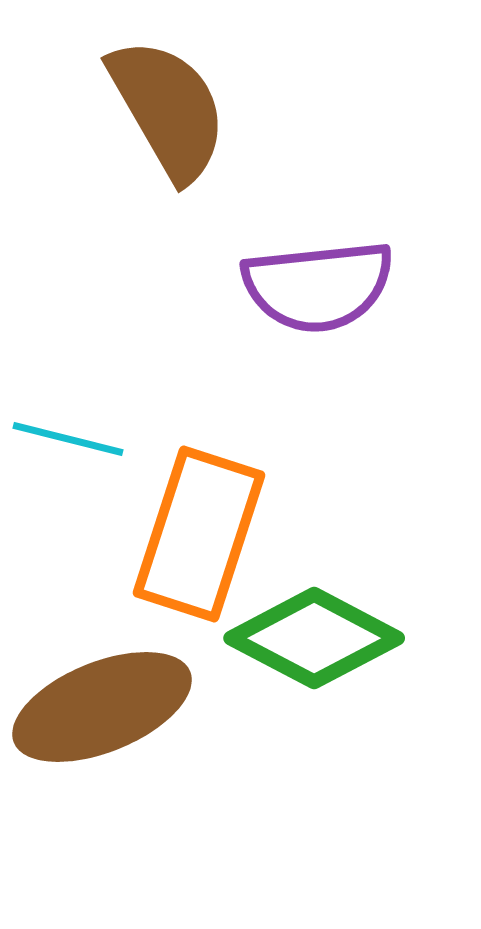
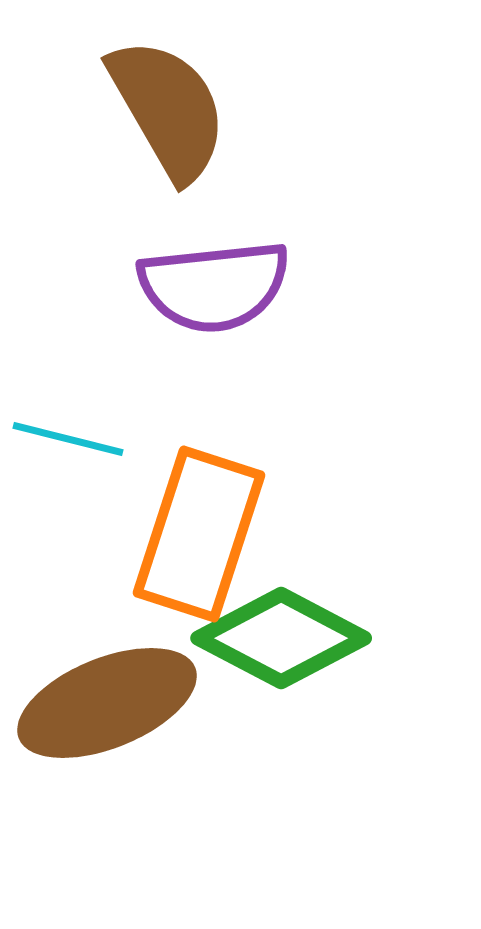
purple semicircle: moved 104 px left
green diamond: moved 33 px left
brown ellipse: moved 5 px right, 4 px up
